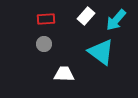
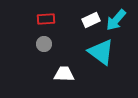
white rectangle: moved 5 px right, 4 px down; rotated 24 degrees clockwise
